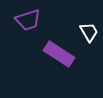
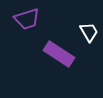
purple trapezoid: moved 1 px left, 1 px up
